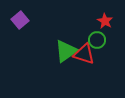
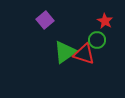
purple square: moved 25 px right
green triangle: moved 1 px left, 1 px down
